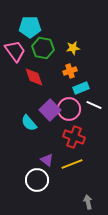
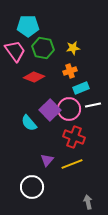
cyan pentagon: moved 2 px left, 1 px up
red diamond: rotated 50 degrees counterclockwise
white line: moved 1 px left; rotated 35 degrees counterclockwise
purple triangle: rotated 32 degrees clockwise
white circle: moved 5 px left, 7 px down
